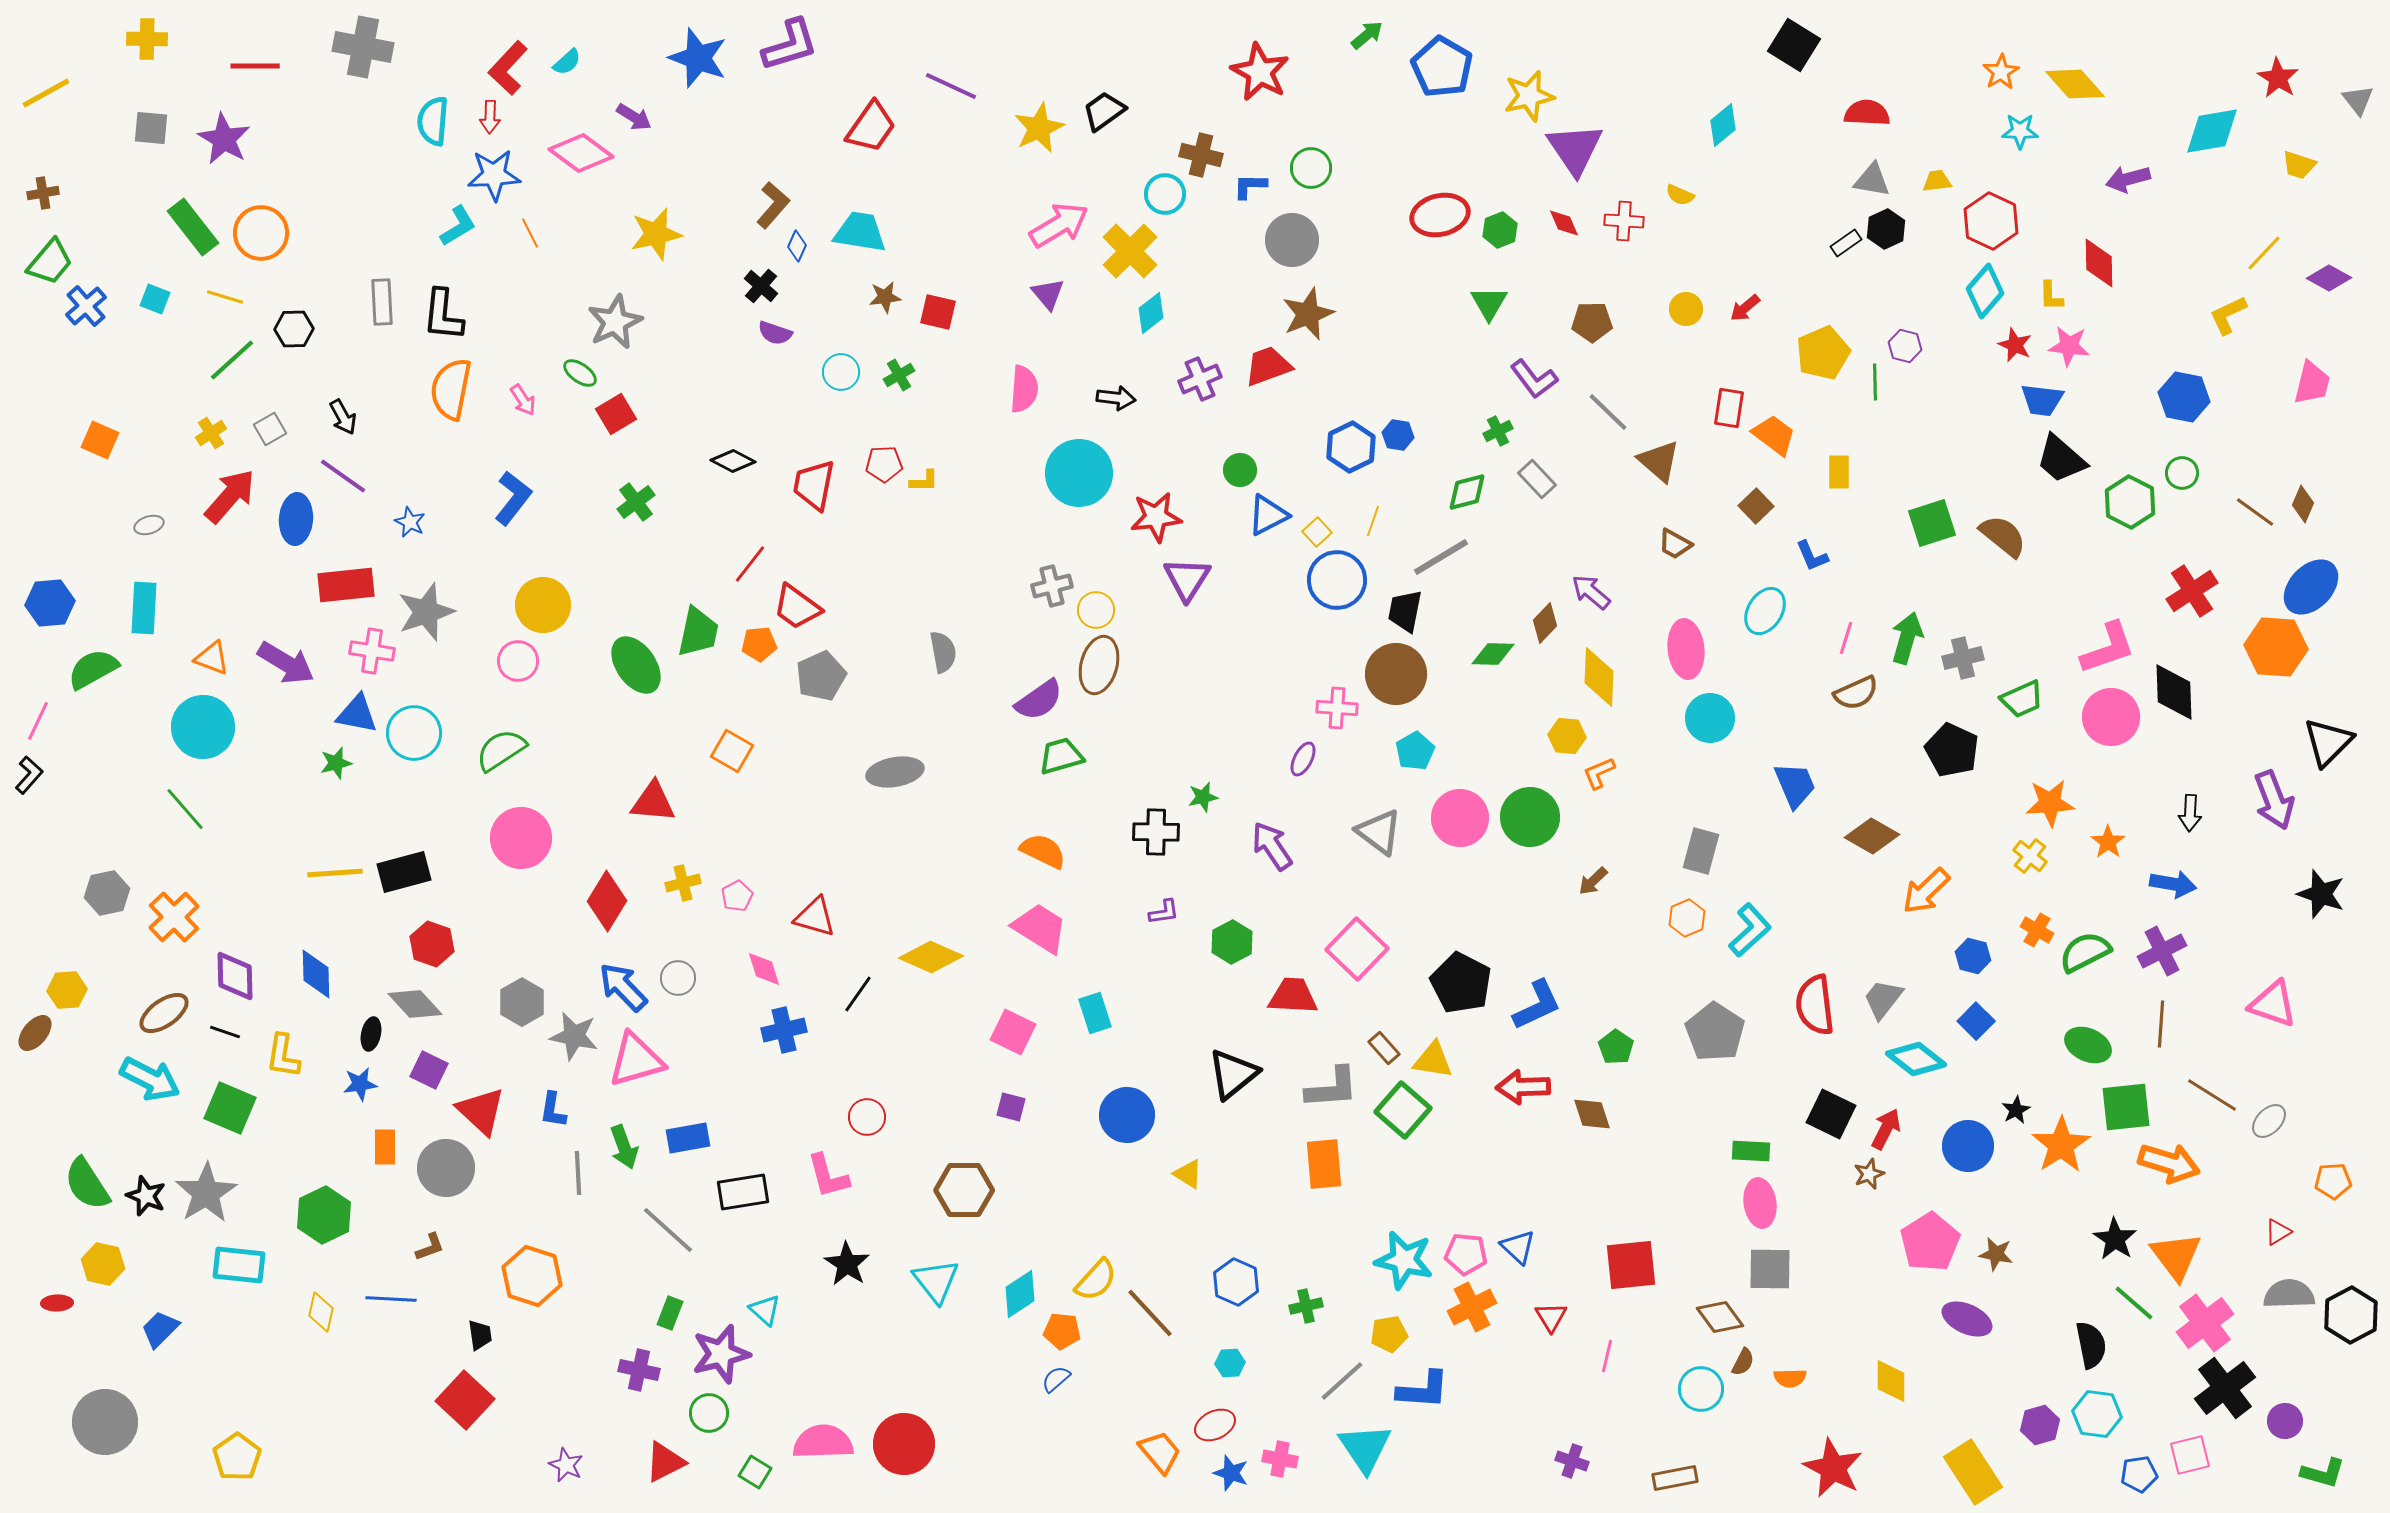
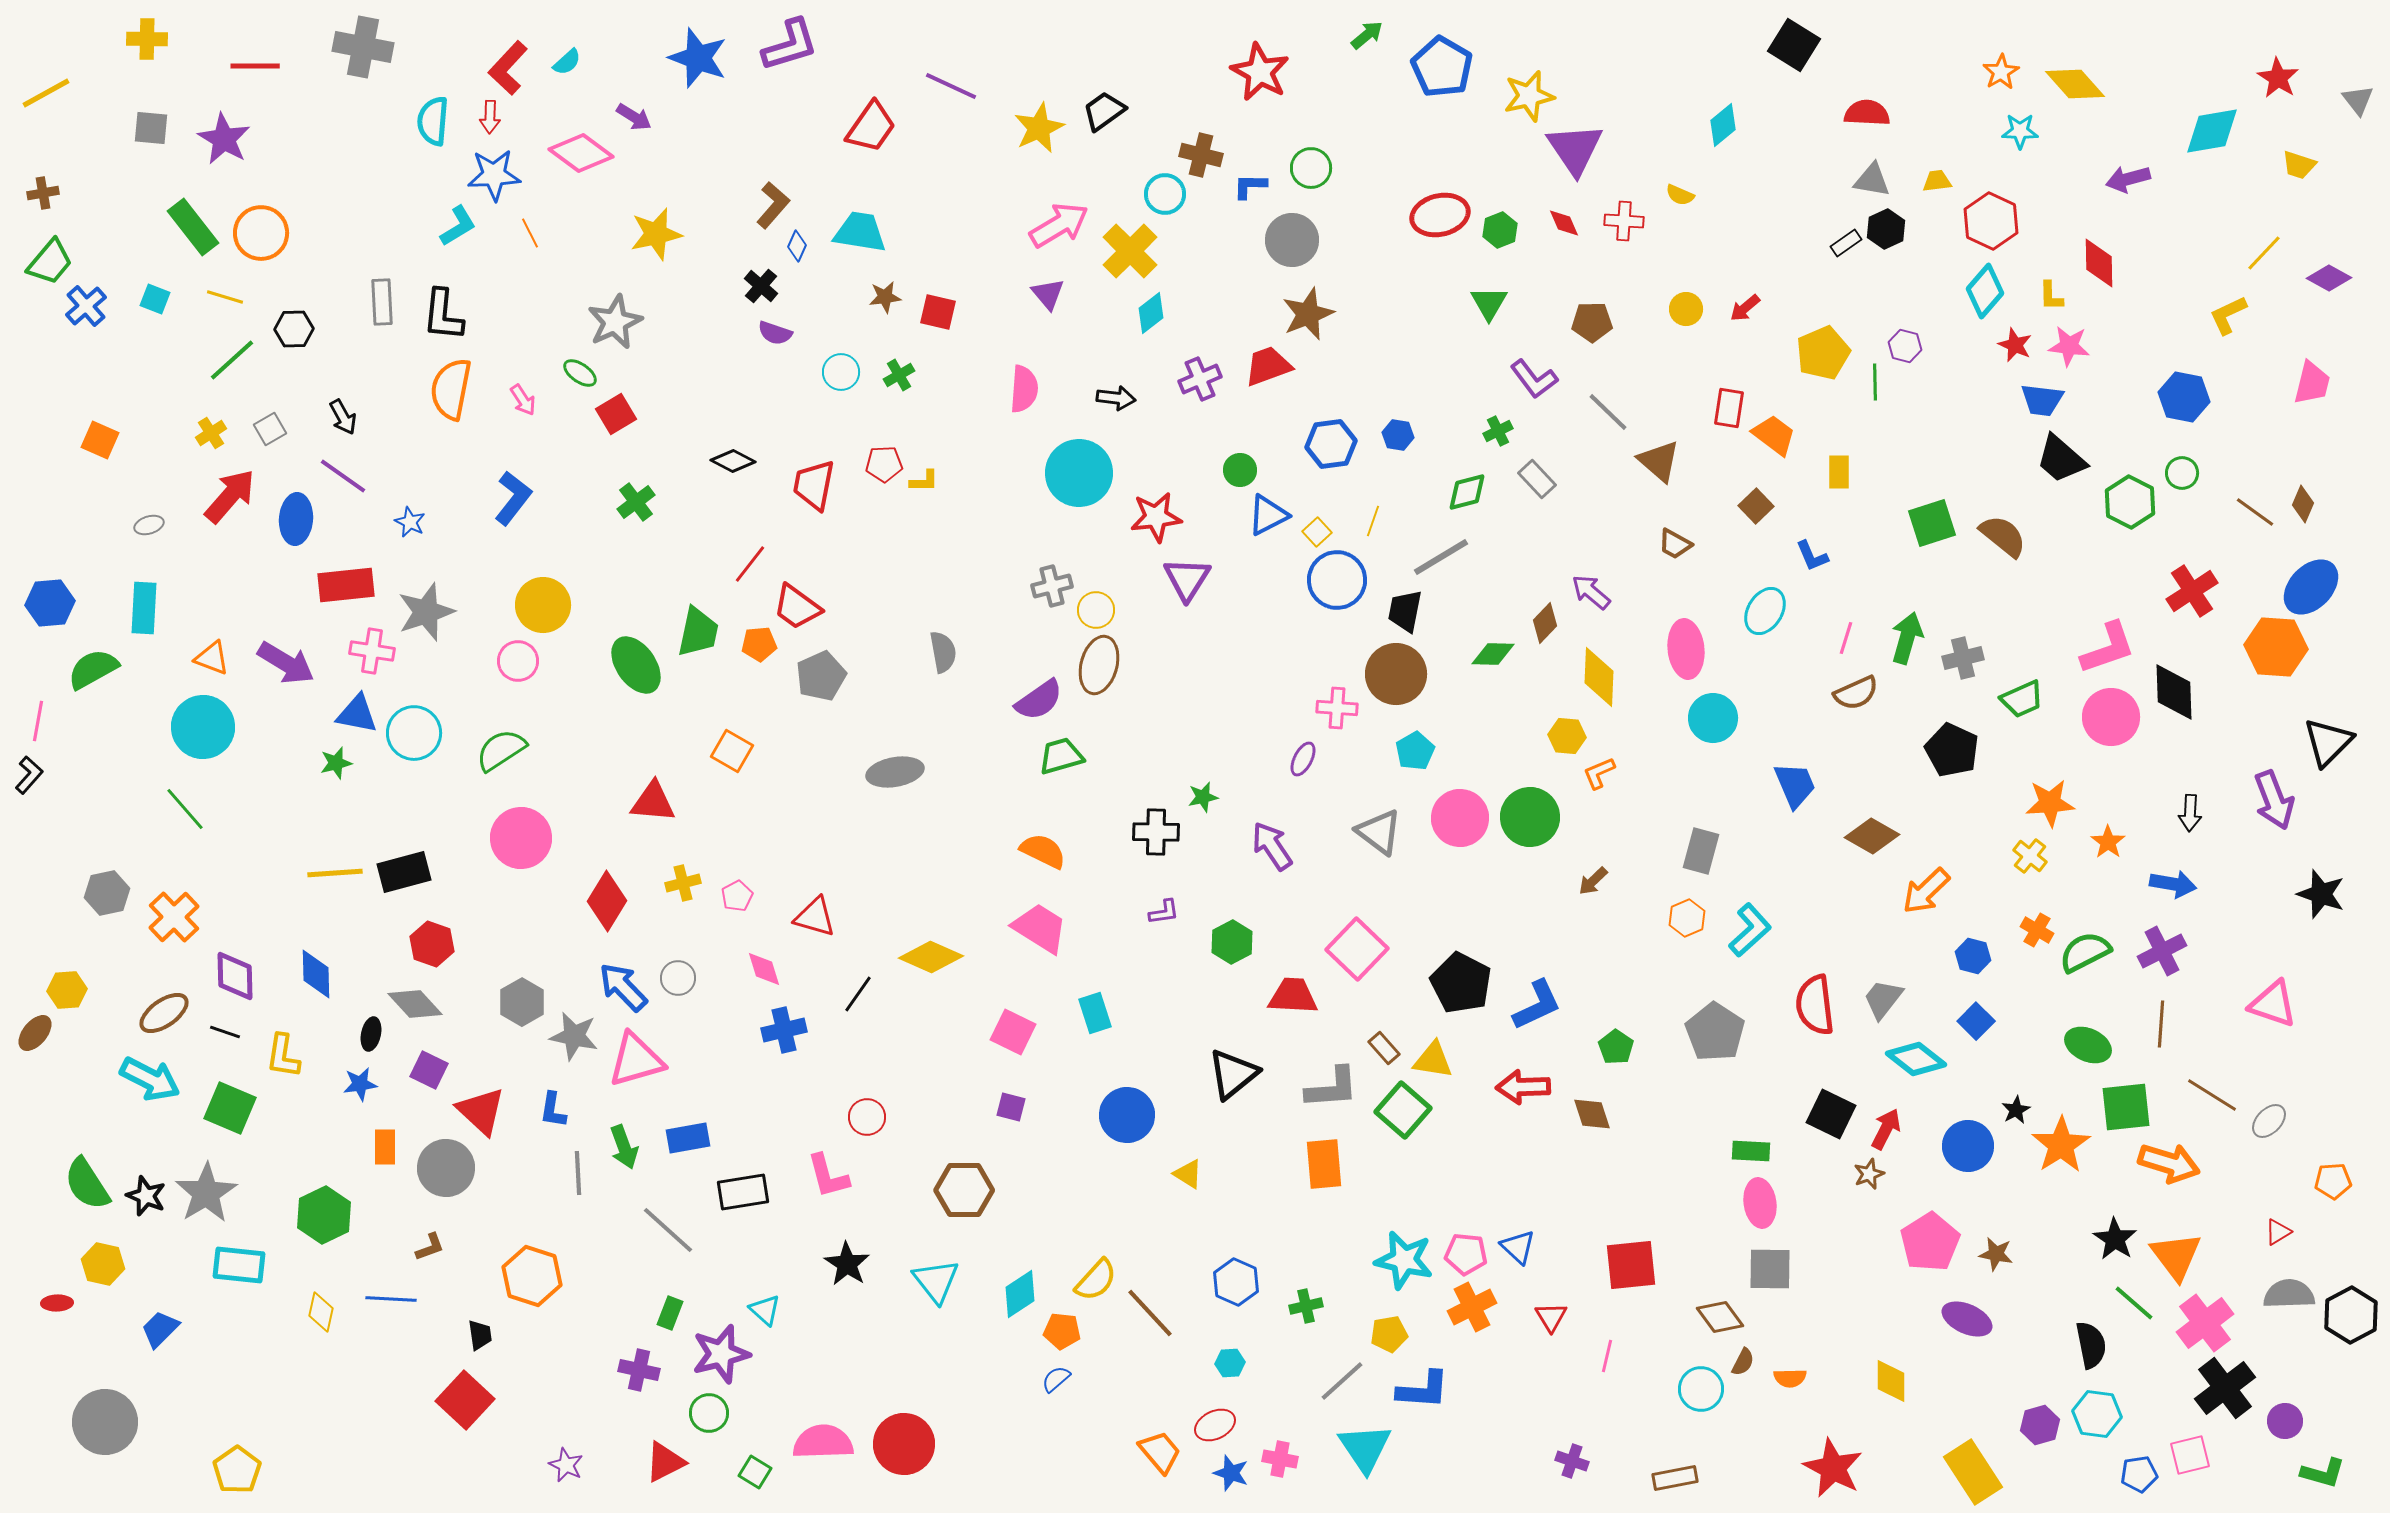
blue hexagon at (1351, 447): moved 20 px left, 3 px up; rotated 18 degrees clockwise
cyan circle at (1710, 718): moved 3 px right
pink line at (38, 721): rotated 15 degrees counterclockwise
yellow pentagon at (237, 1457): moved 13 px down
